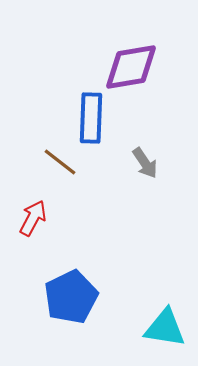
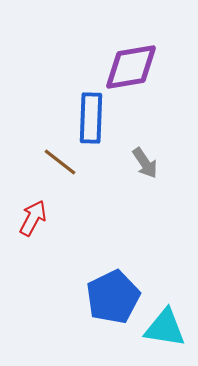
blue pentagon: moved 42 px right
